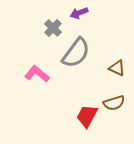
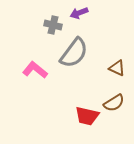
gray cross: moved 3 px up; rotated 30 degrees counterclockwise
gray semicircle: moved 2 px left
pink L-shape: moved 2 px left, 4 px up
brown semicircle: rotated 15 degrees counterclockwise
red trapezoid: rotated 105 degrees counterclockwise
